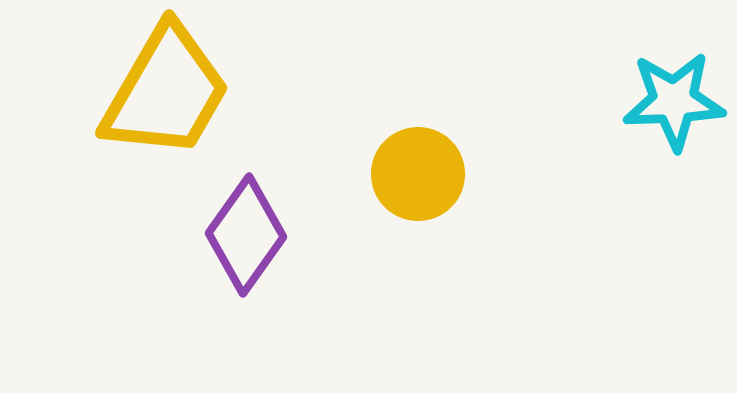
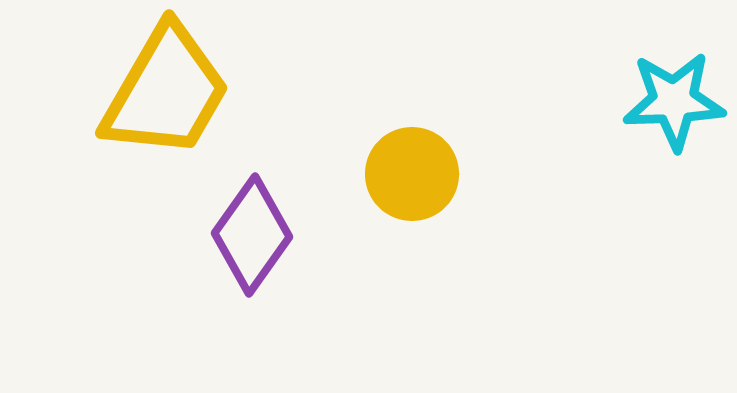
yellow circle: moved 6 px left
purple diamond: moved 6 px right
